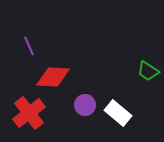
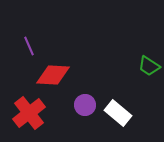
green trapezoid: moved 1 px right, 5 px up
red diamond: moved 2 px up
